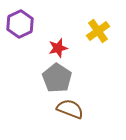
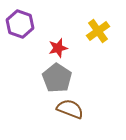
purple hexagon: rotated 16 degrees counterclockwise
